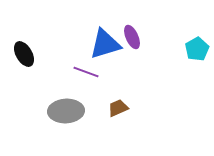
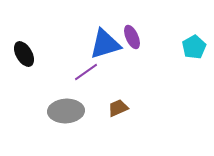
cyan pentagon: moved 3 px left, 2 px up
purple line: rotated 55 degrees counterclockwise
